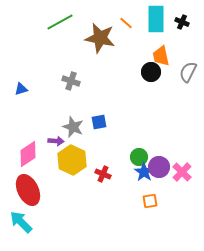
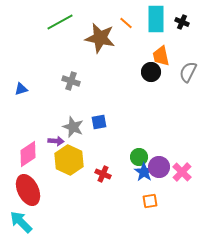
yellow hexagon: moved 3 px left
